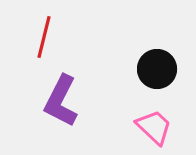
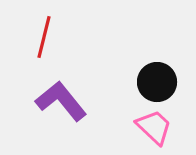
black circle: moved 13 px down
purple L-shape: rotated 114 degrees clockwise
